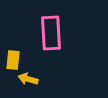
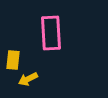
yellow arrow: rotated 42 degrees counterclockwise
